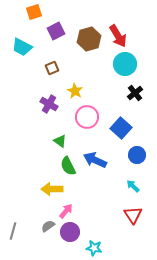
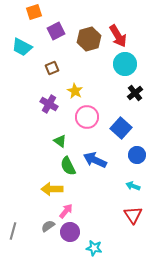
cyan arrow: rotated 24 degrees counterclockwise
